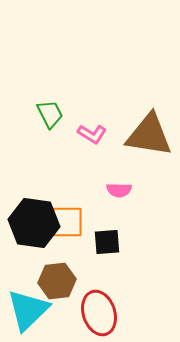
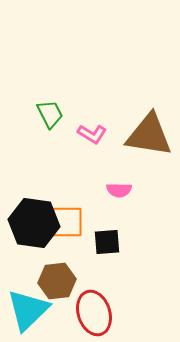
red ellipse: moved 5 px left
